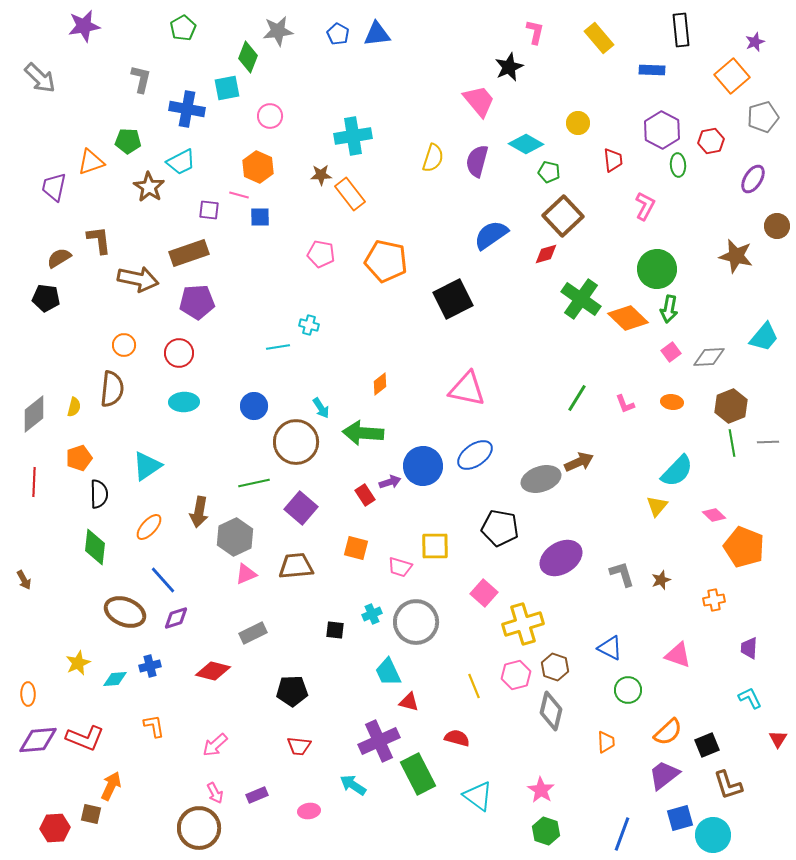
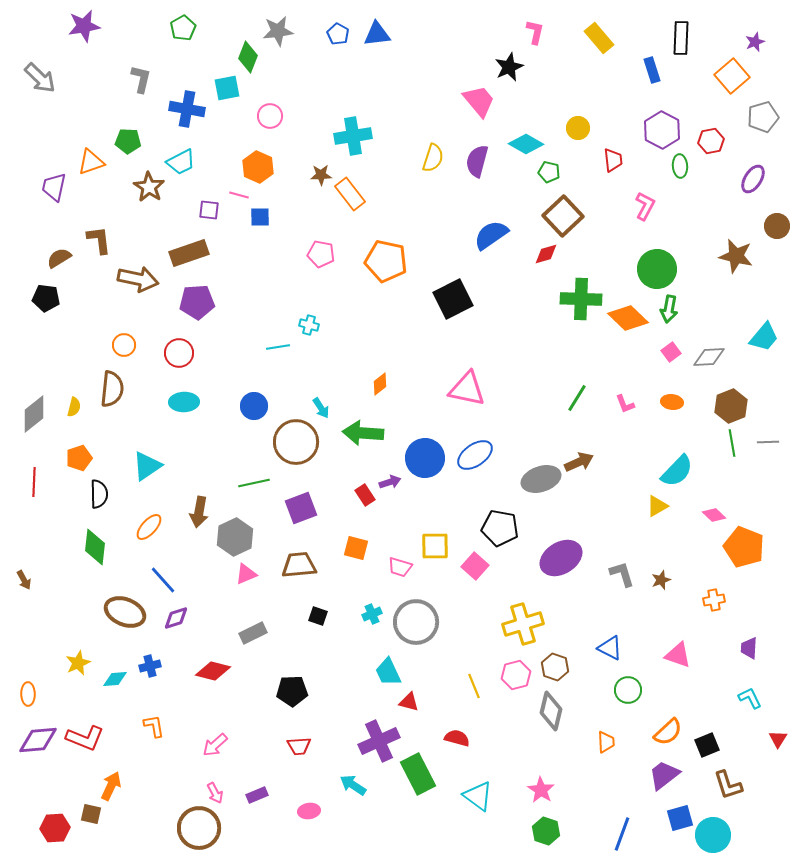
black rectangle at (681, 30): moved 8 px down; rotated 8 degrees clockwise
blue rectangle at (652, 70): rotated 70 degrees clockwise
yellow circle at (578, 123): moved 5 px down
green ellipse at (678, 165): moved 2 px right, 1 px down
green cross at (581, 299): rotated 33 degrees counterclockwise
blue circle at (423, 466): moved 2 px right, 8 px up
yellow triangle at (657, 506): rotated 20 degrees clockwise
purple square at (301, 508): rotated 28 degrees clockwise
brown trapezoid at (296, 566): moved 3 px right, 1 px up
pink square at (484, 593): moved 9 px left, 27 px up
black square at (335, 630): moved 17 px left, 14 px up; rotated 12 degrees clockwise
red trapezoid at (299, 746): rotated 10 degrees counterclockwise
